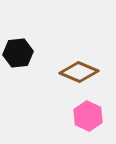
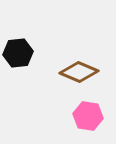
pink hexagon: rotated 16 degrees counterclockwise
